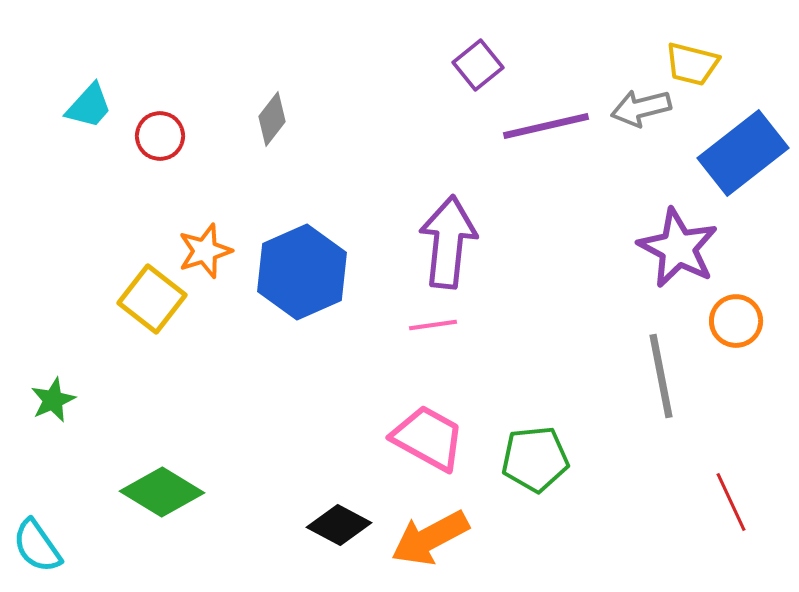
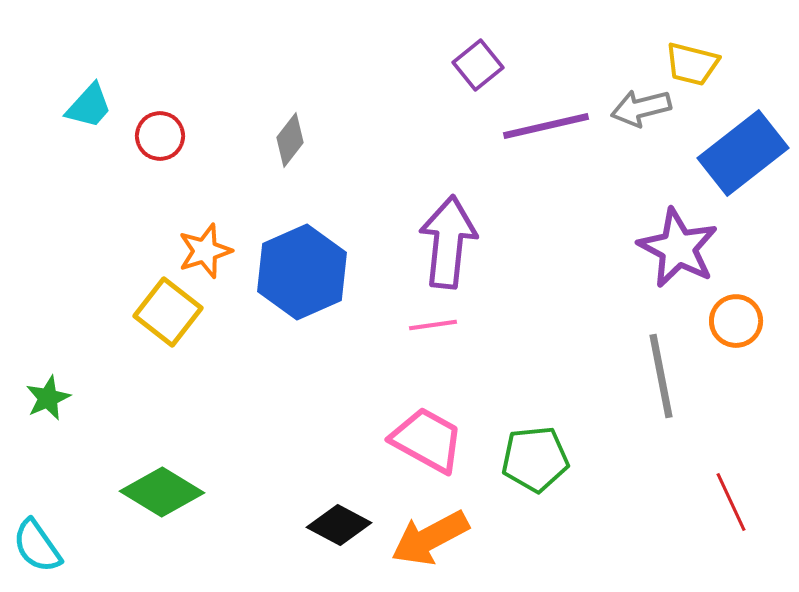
gray diamond: moved 18 px right, 21 px down
yellow square: moved 16 px right, 13 px down
green star: moved 5 px left, 2 px up
pink trapezoid: moved 1 px left, 2 px down
